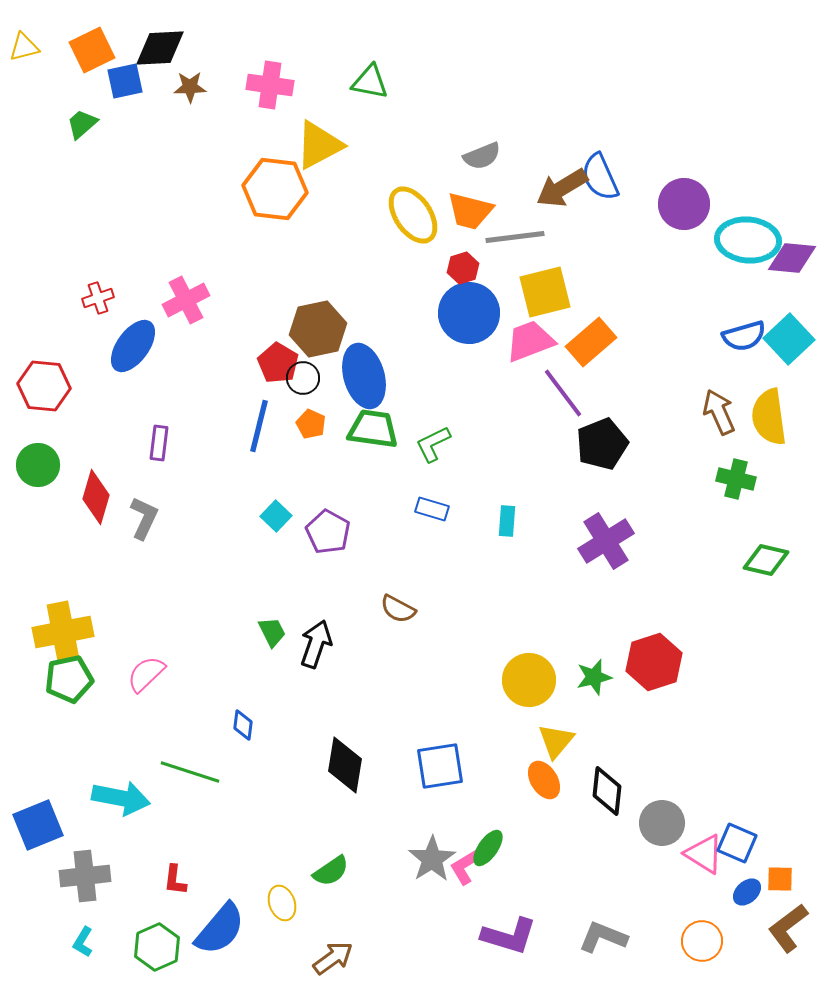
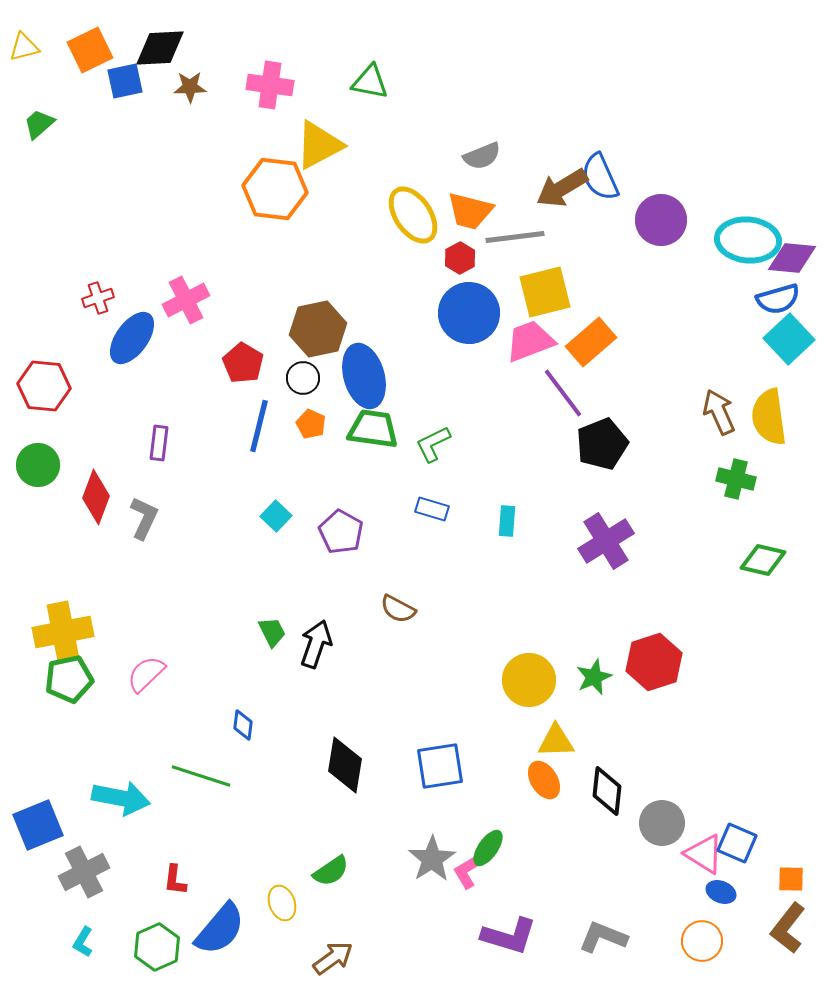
orange square at (92, 50): moved 2 px left
green trapezoid at (82, 124): moved 43 px left
purple circle at (684, 204): moved 23 px left, 16 px down
red hexagon at (463, 268): moved 3 px left, 10 px up; rotated 12 degrees counterclockwise
blue semicircle at (744, 336): moved 34 px right, 37 px up
blue ellipse at (133, 346): moved 1 px left, 8 px up
red pentagon at (278, 363): moved 35 px left
red diamond at (96, 497): rotated 4 degrees clockwise
purple pentagon at (328, 532): moved 13 px right
green diamond at (766, 560): moved 3 px left
green star at (594, 677): rotated 9 degrees counterclockwise
yellow triangle at (556, 741): rotated 48 degrees clockwise
green line at (190, 772): moved 11 px right, 4 px down
pink L-shape at (466, 866): moved 3 px right, 4 px down
gray cross at (85, 876): moved 1 px left, 4 px up; rotated 21 degrees counterclockwise
orange square at (780, 879): moved 11 px right
blue ellipse at (747, 892): moved 26 px left; rotated 64 degrees clockwise
brown L-shape at (788, 928): rotated 15 degrees counterclockwise
